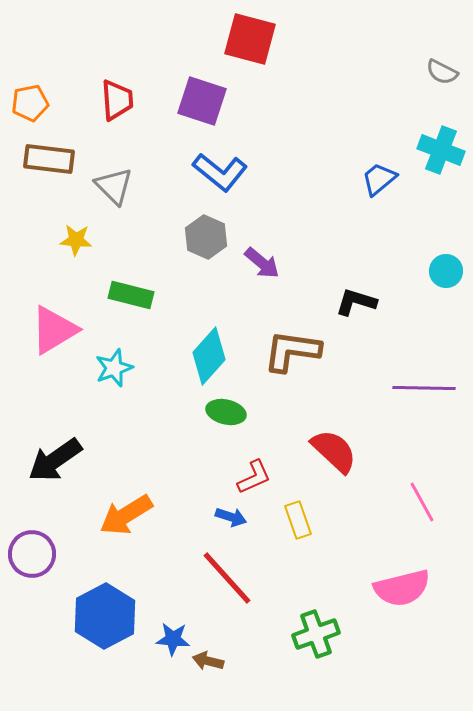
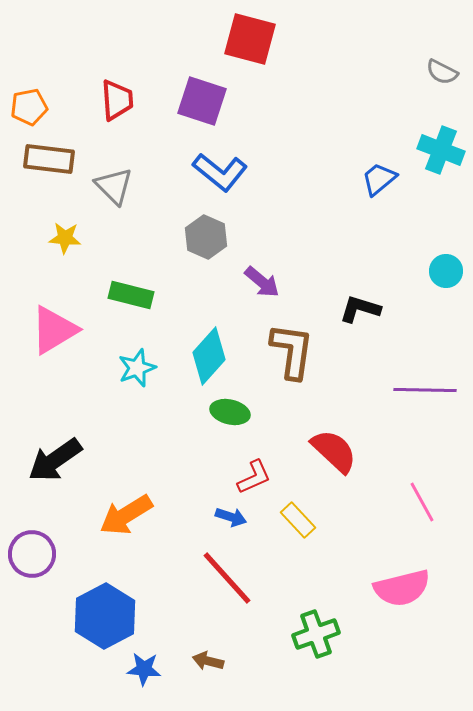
orange pentagon: moved 1 px left, 4 px down
yellow star: moved 11 px left, 2 px up
purple arrow: moved 19 px down
black L-shape: moved 4 px right, 7 px down
brown L-shape: rotated 90 degrees clockwise
cyan star: moved 23 px right
purple line: moved 1 px right, 2 px down
green ellipse: moved 4 px right
yellow rectangle: rotated 24 degrees counterclockwise
blue star: moved 29 px left, 30 px down
